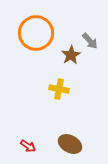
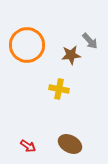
orange circle: moved 9 px left, 12 px down
brown star: rotated 24 degrees clockwise
